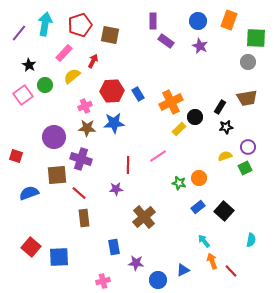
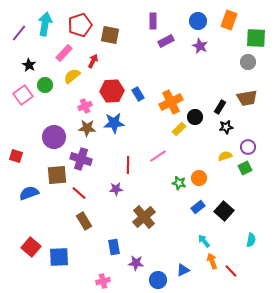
purple rectangle at (166, 41): rotated 63 degrees counterclockwise
brown rectangle at (84, 218): moved 3 px down; rotated 24 degrees counterclockwise
